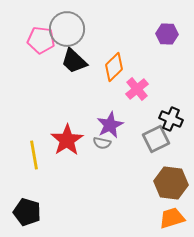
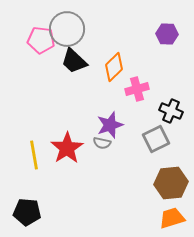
pink cross: rotated 25 degrees clockwise
black cross: moved 8 px up
purple star: rotated 8 degrees clockwise
red star: moved 8 px down
brown hexagon: rotated 12 degrees counterclockwise
black pentagon: rotated 12 degrees counterclockwise
